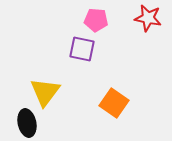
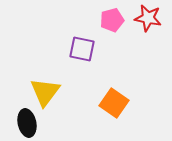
pink pentagon: moved 16 px right; rotated 20 degrees counterclockwise
